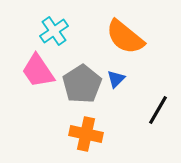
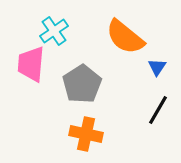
pink trapezoid: moved 7 px left, 7 px up; rotated 39 degrees clockwise
blue triangle: moved 41 px right, 12 px up; rotated 12 degrees counterclockwise
